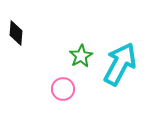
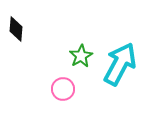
black diamond: moved 4 px up
